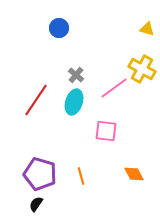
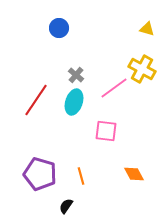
black semicircle: moved 30 px right, 2 px down
